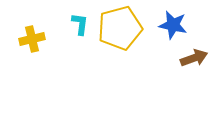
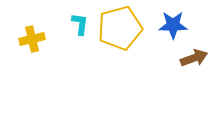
blue star: rotated 12 degrees counterclockwise
